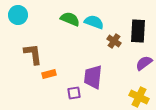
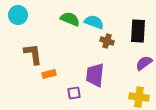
brown cross: moved 7 px left; rotated 16 degrees counterclockwise
purple trapezoid: moved 2 px right, 2 px up
yellow cross: rotated 18 degrees counterclockwise
